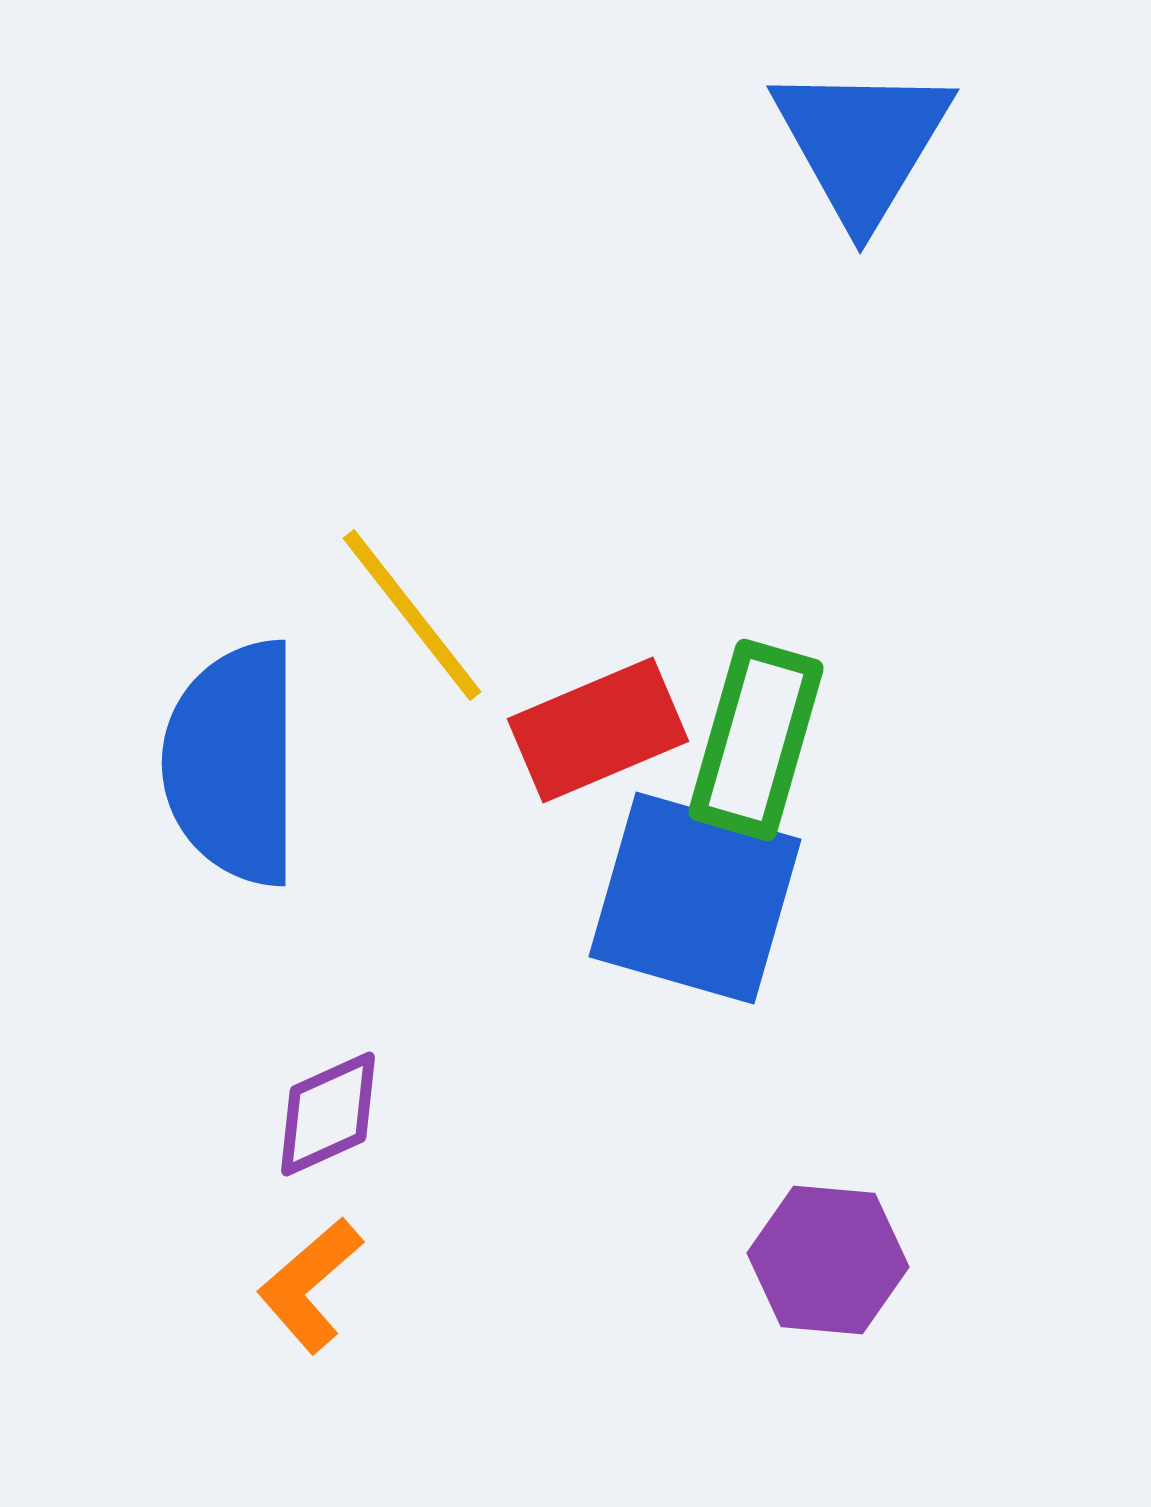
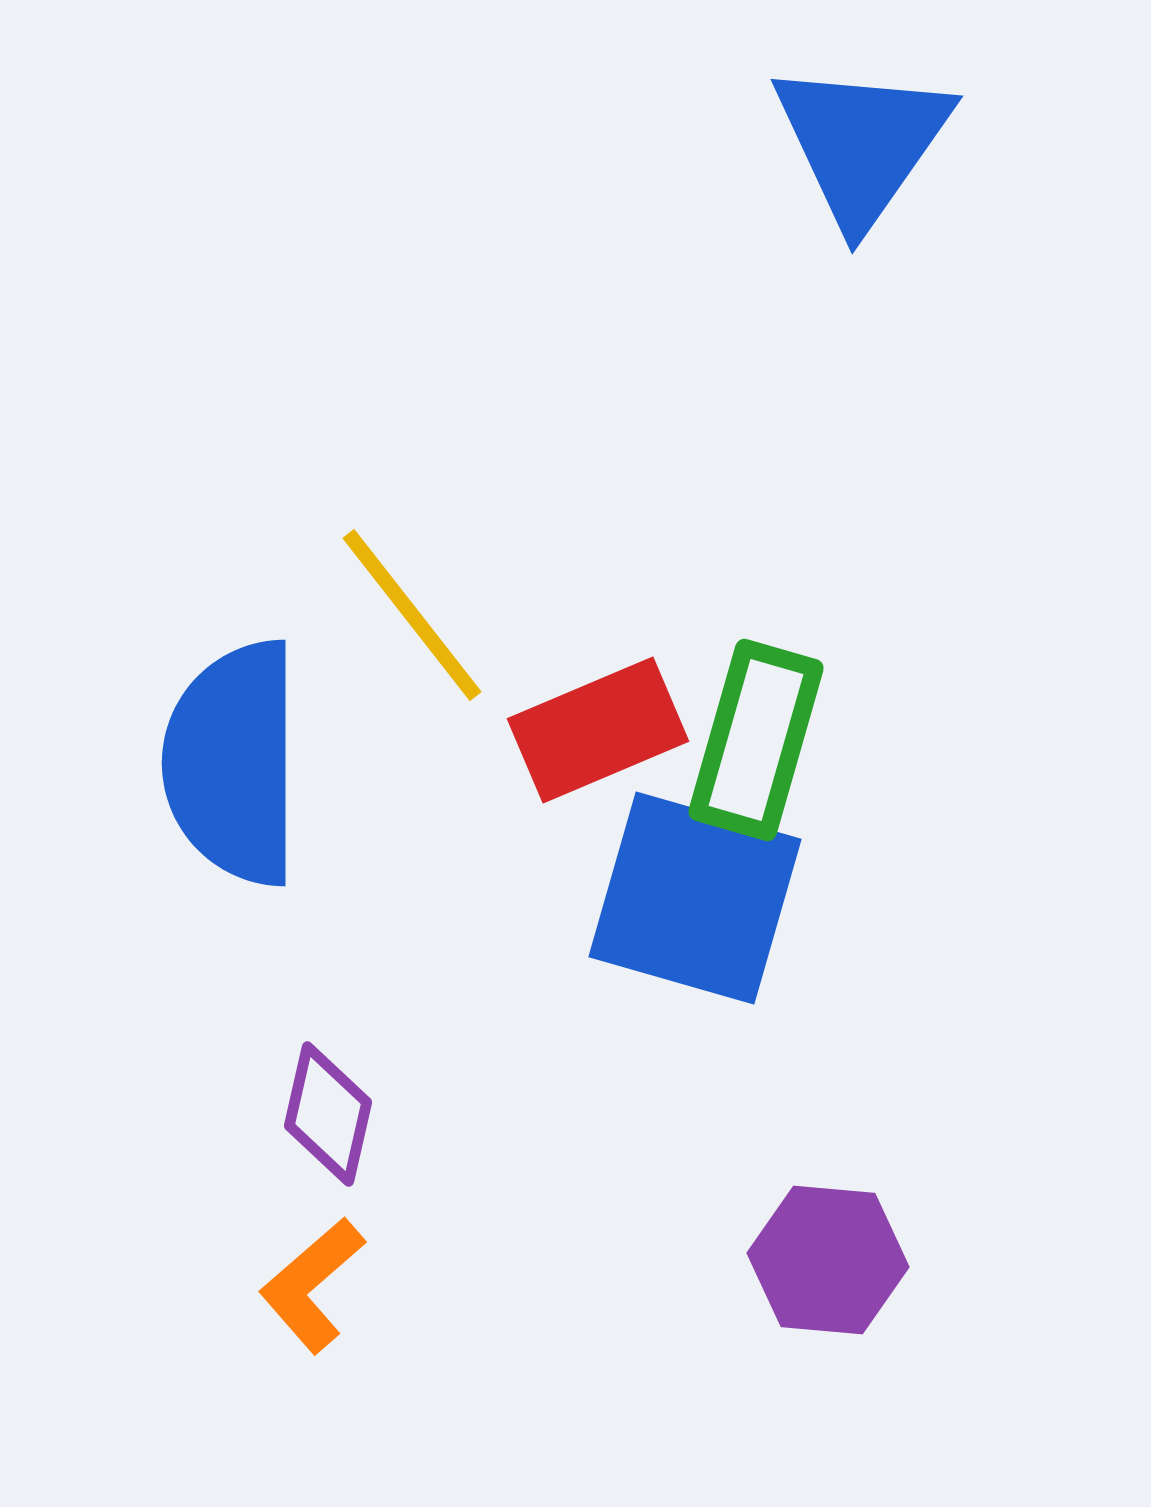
blue triangle: rotated 4 degrees clockwise
purple diamond: rotated 53 degrees counterclockwise
orange L-shape: moved 2 px right
